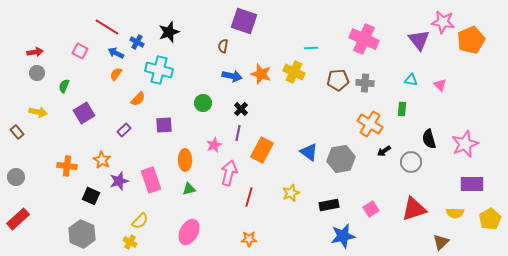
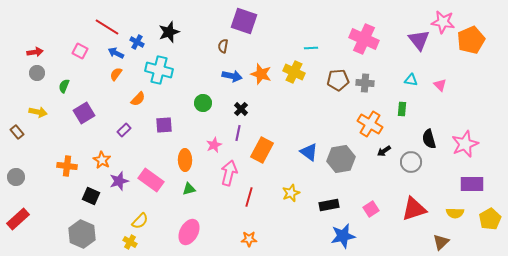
pink rectangle at (151, 180): rotated 35 degrees counterclockwise
